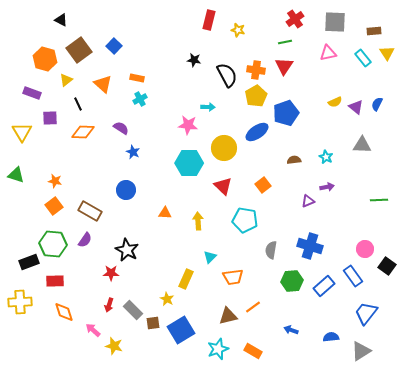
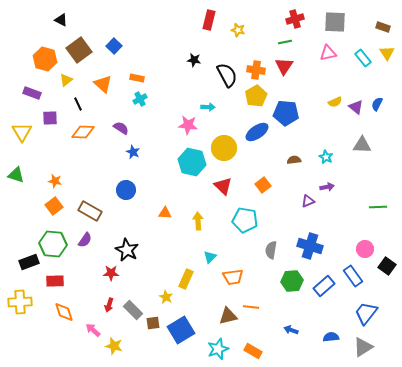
red cross at (295, 19): rotated 18 degrees clockwise
brown rectangle at (374, 31): moved 9 px right, 4 px up; rotated 24 degrees clockwise
blue pentagon at (286, 113): rotated 25 degrees clockwise
cyan hexagon at (189, 163): moved 3 px right, 1 px up; rotated 12 degrees clockwise
green line at (379, 200): moved 1 px left, 7 px down
yellow star at (167, 299): moved 1 px left, 2 px up
orange line at (253, 307): moved 2 px left; rotated 42 degrees clockwise
gray triangle at (361, 351): moved 2 px right, 4 px up
